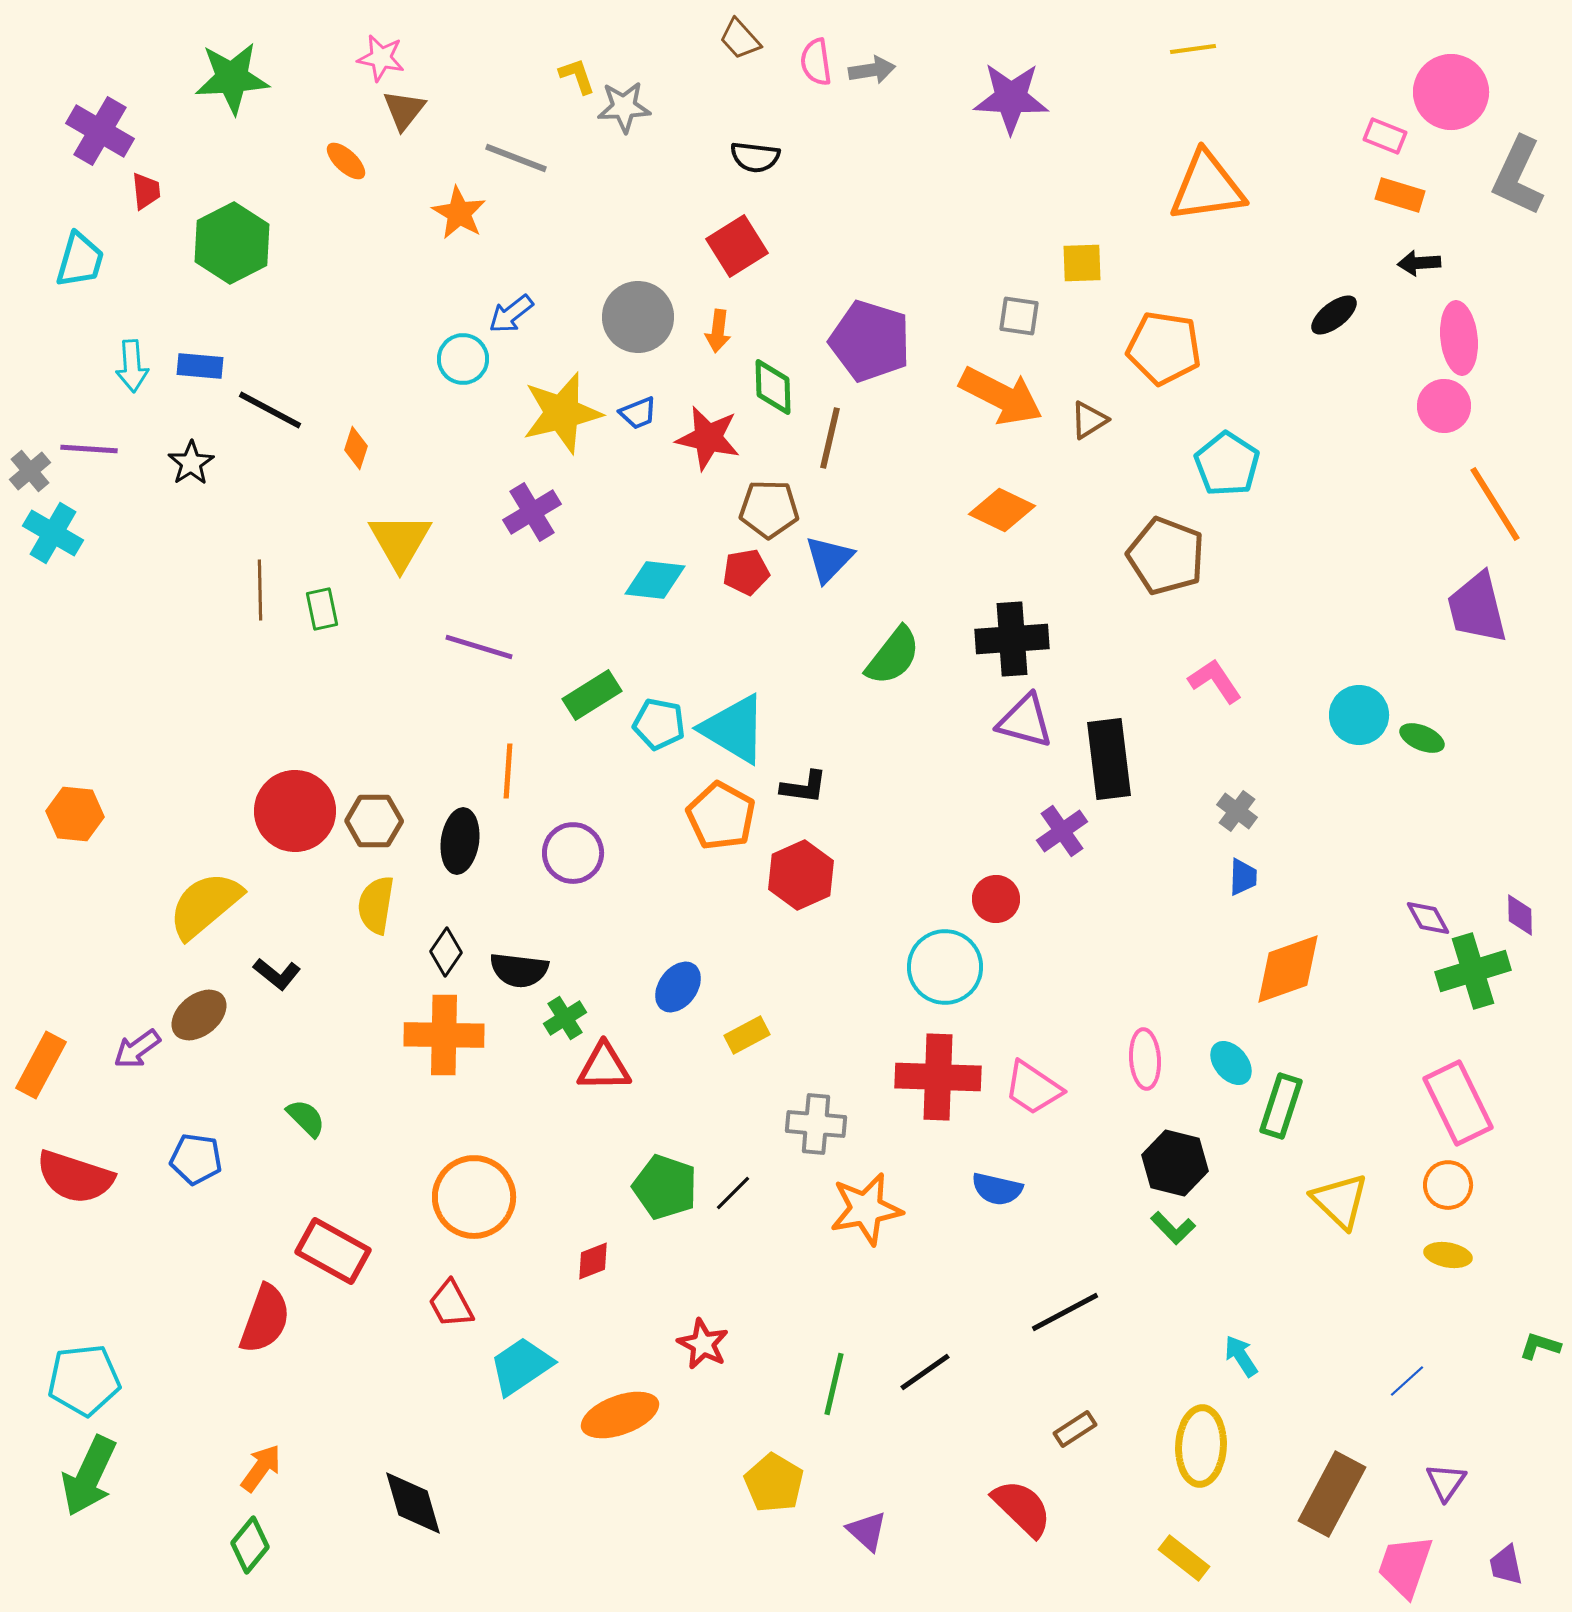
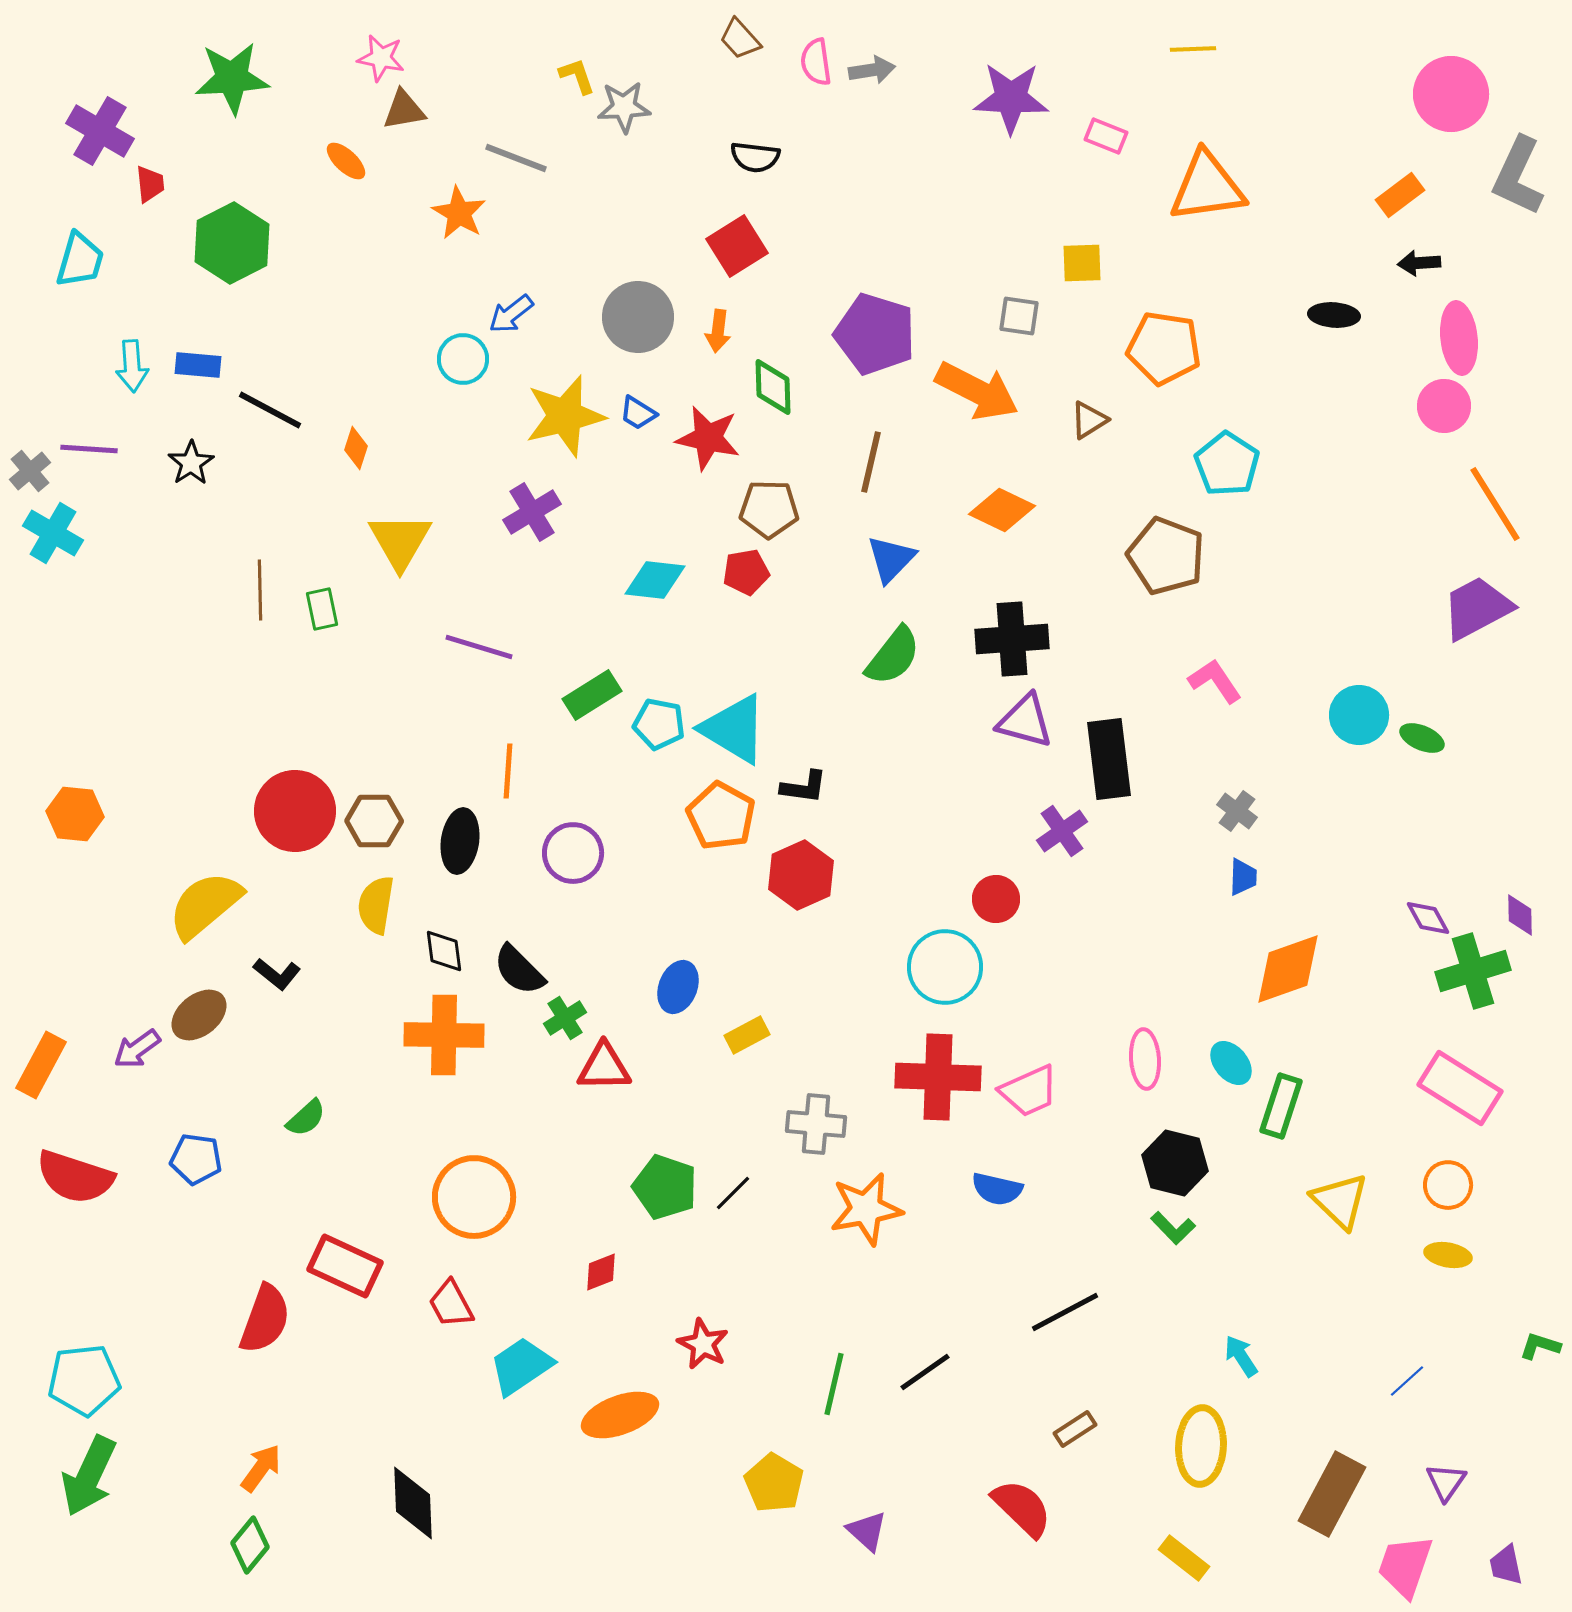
yellow line at (1193, 49): rotated 6 degrees clockwise
pink circle at (1451, 92): moved 2 px down
brown triangle at (404, 110): rotated 42 degrees clockwise
pink rectangle at (1385, 136): moved 279 px left
red trapezoid at (146, 191): moved 4 px right, 7 px up
orange rectangle at (1400, 195): rotated 54 degrees counterclockwise
black ellipse at (1334, 315): rotated 42 degrees clockwise
purple pentagon at (870, 341): moved 5 px right, 7 px up
blue rectangle at (200, 366): moved 2 px left, 1 px up
orange arrow at (1001, 396): moved 24 px left, 5 px up
yellow star at (562, 413): moved 3 px right, 3 px down
blue trapezoid at (638, 413): rotated 54 degrees clockwise
brown line at (830, 438): moved 41 px right, 24 px down
blue triangle at (829, 559): moved 62 px right
purple trapezoid at (1477, 608): rotated 76 degrees clockwise
black diamond at (446, 952): moved 2 px left, 1 px up; rotated 42 degrees counterclockwise
black semicircle at (519, 970): rotated 38 degrees clockwise
blue ellipse at (678, 987): rotated 15 degrees counterclockwise
pink trapezoid at (1033, 1088): moved 4 px left, 3 px down; rotated 58 degrees counterclockwise
pink rectangle at (1458, 1103): moved 2 px right, 15 px up; rotated 32 degrees counterclockwise
green semicircle at (306, 1118): rotated 93 degrees clockwise
red rectangle at (333, 1251): moved 12 px right, 15 px down; rotated 4 degrees counterclockwise
red diamond at (593, 1261): moved 8 px right, 11 px down
black diamond at (413, 1503): rotated 14 degrees clockwise
